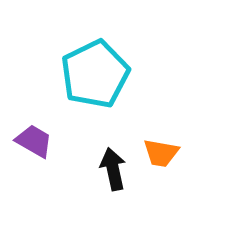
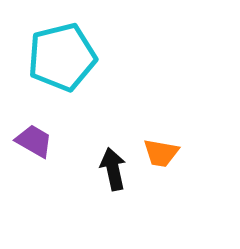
cyan pentagon: moved 33 px left, 17 px up; rotated 12 degrees clockwise
